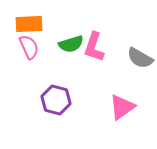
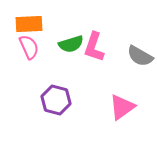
gray semicircle: moved 2 px up
